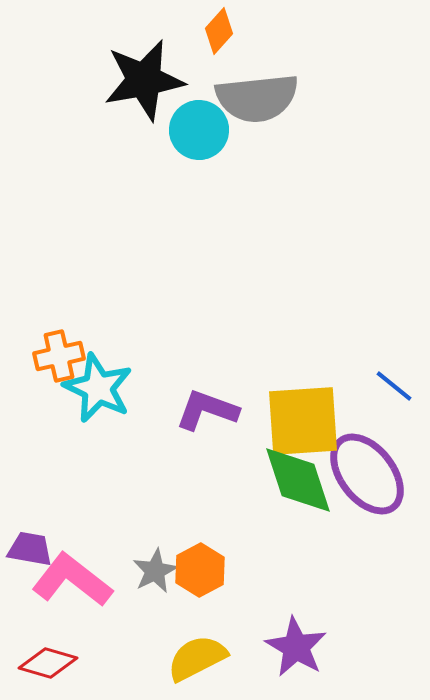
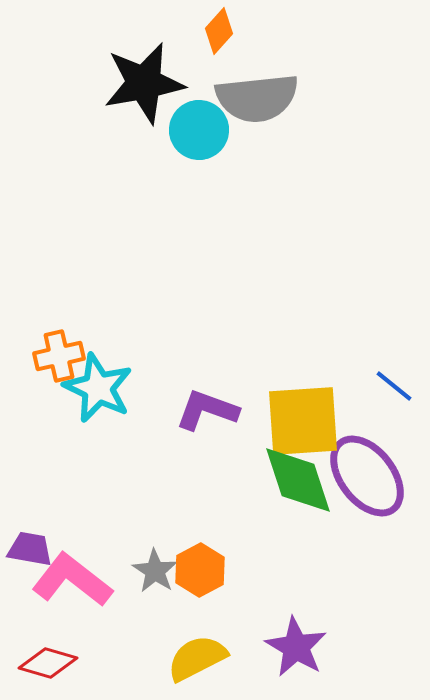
black star: moved 3 px down
purple ellipse: moved 2 px down
gray star: rotated 12 degrees counterclockwise
